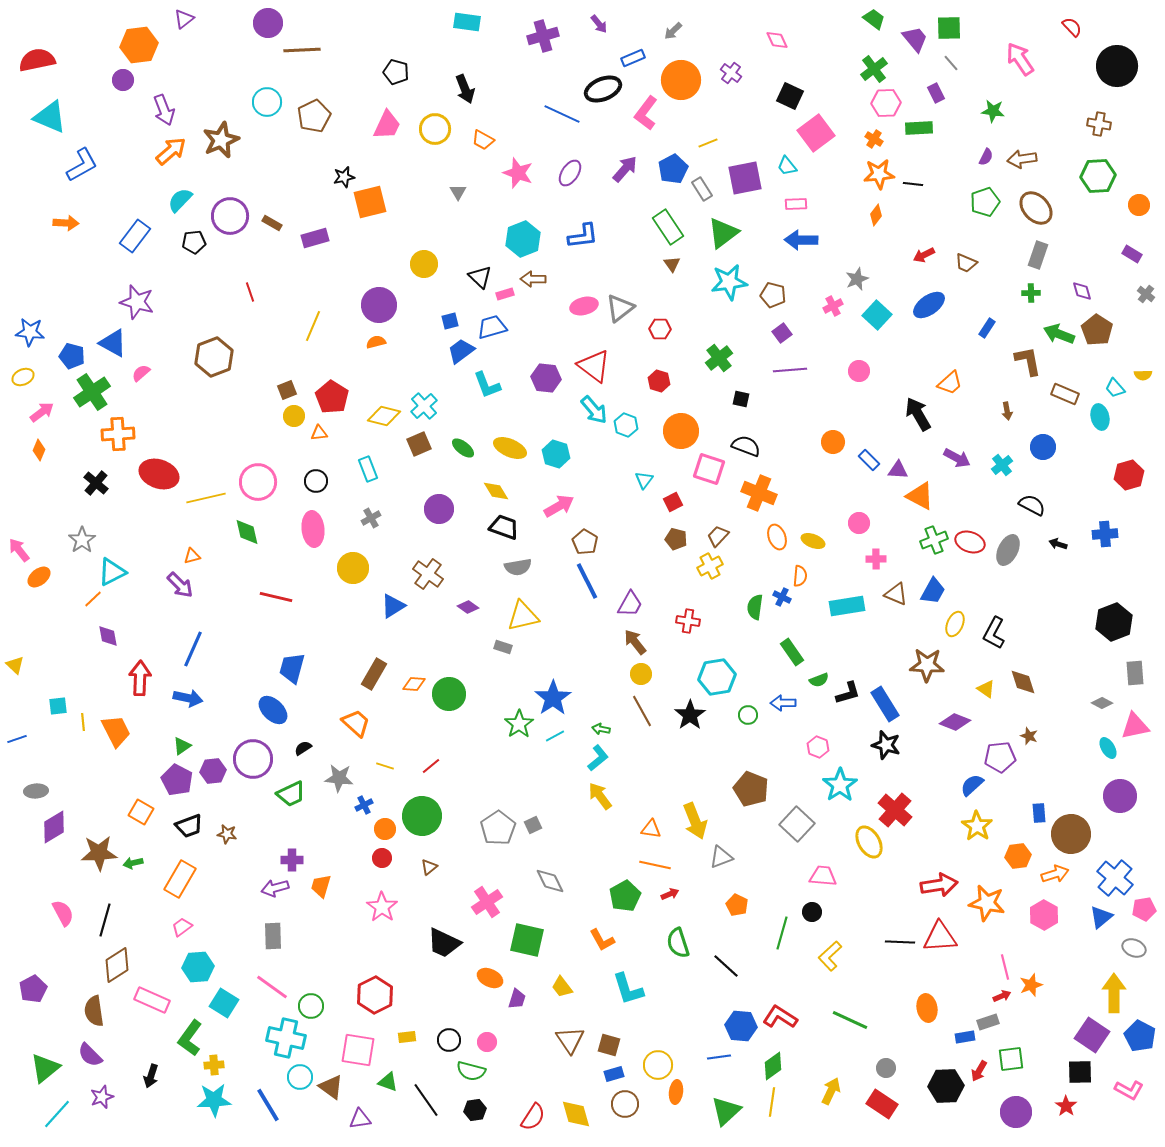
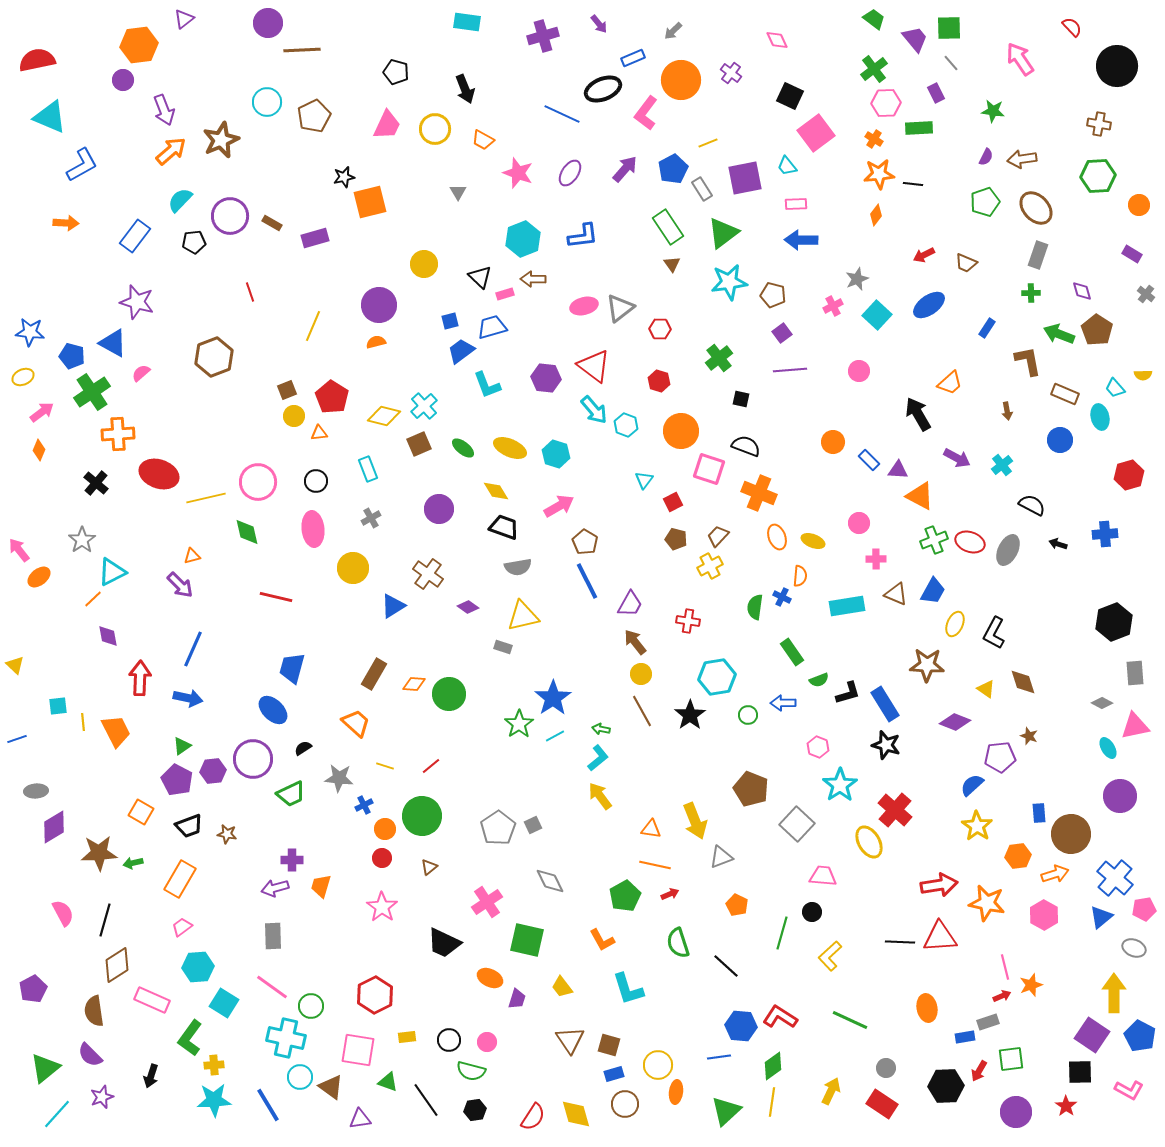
blue circle at (1043, 447): moved 17 px right, 7 px up
